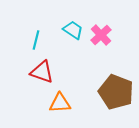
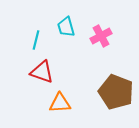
cyan trapezoid: moved 7 px left, 3 px up; rotated 140 degrees counterclockwise
pink cross: moved 1 px down; rotated 15 degrees clockwise
